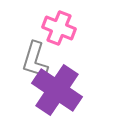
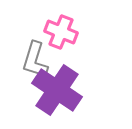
pink cross: moved 2 px right, 4 px down
